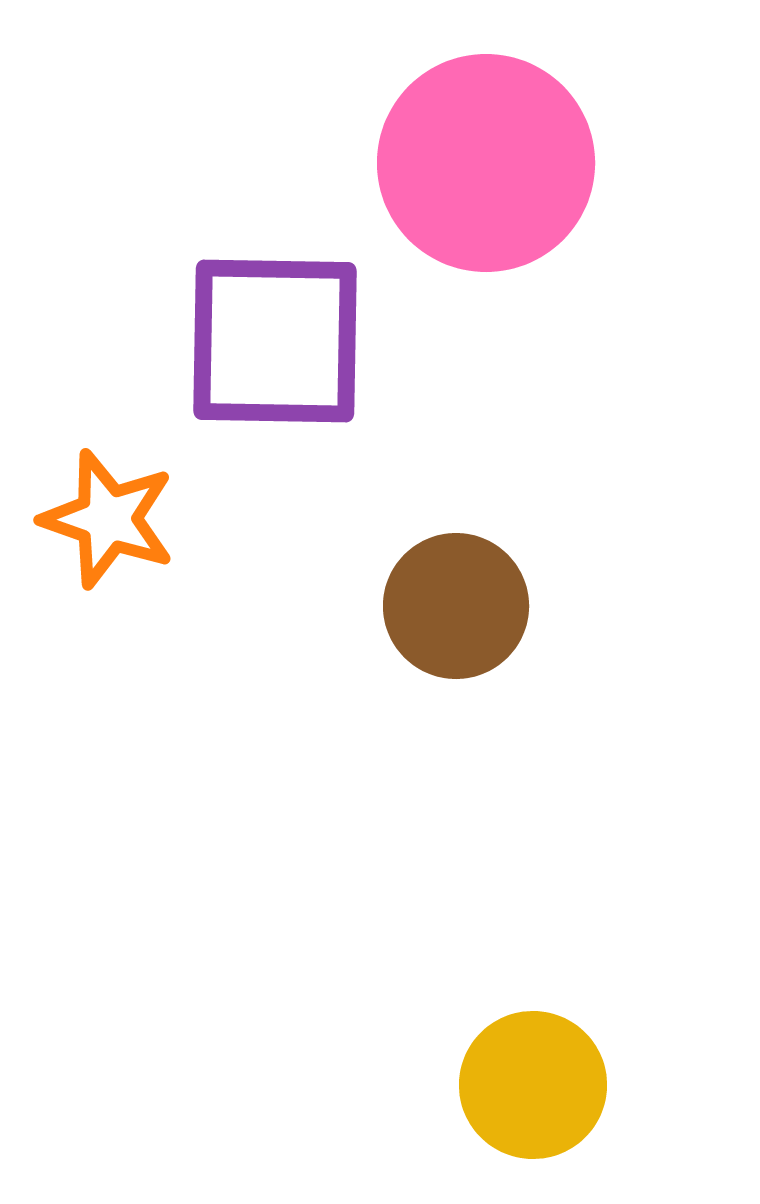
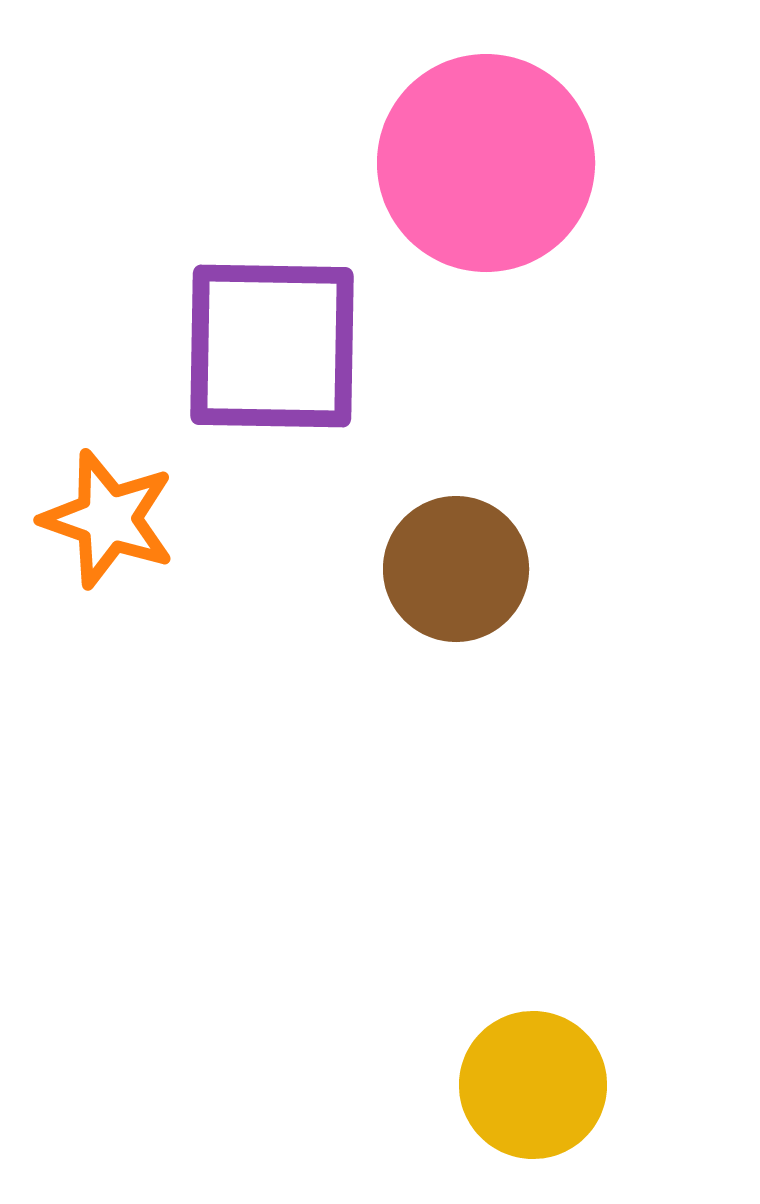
purple square: moved 3 px left, 5 px down
brown circle: moved 37 px up
